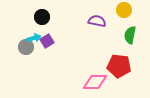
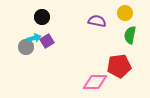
yellow circle: moved 1 px right, 3 px down
red pentagon: rotated 15 degrees counterclockwise
